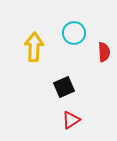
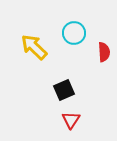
yellow arrow: rotated 48 degrees counterclockwise
black square: moved 3 px down
red triangle: rotated 24 degrees counterclockwise
